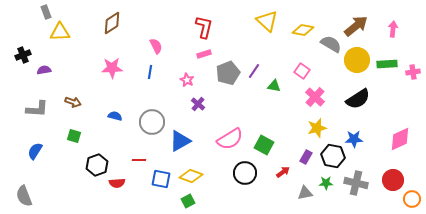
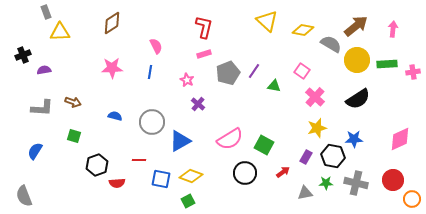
gray L-shape at (37, 109): moved 5 px right, 1 px up
